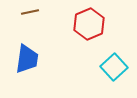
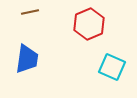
cyan square: moved 2 px left; rotated 24 degrees counterclockwise
